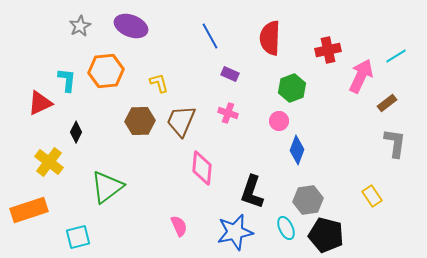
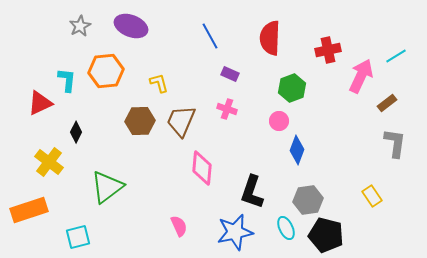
pink cross: moved 1 px left, 4 px up
